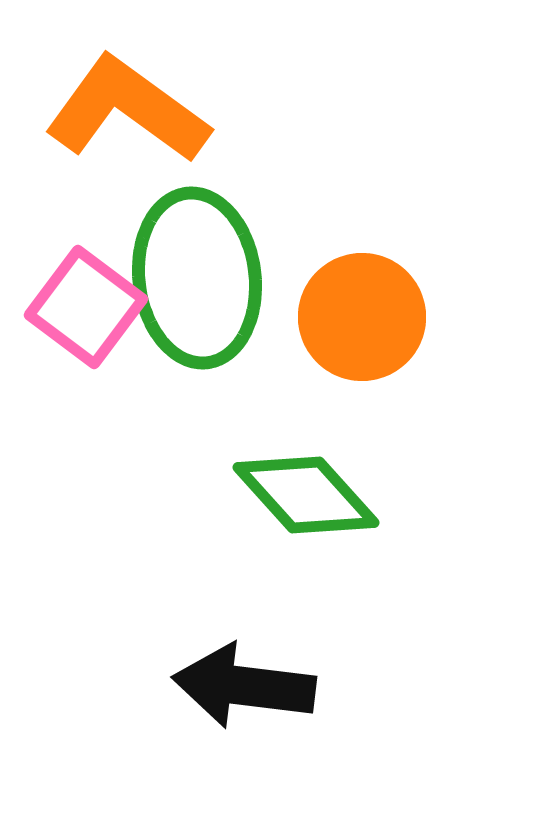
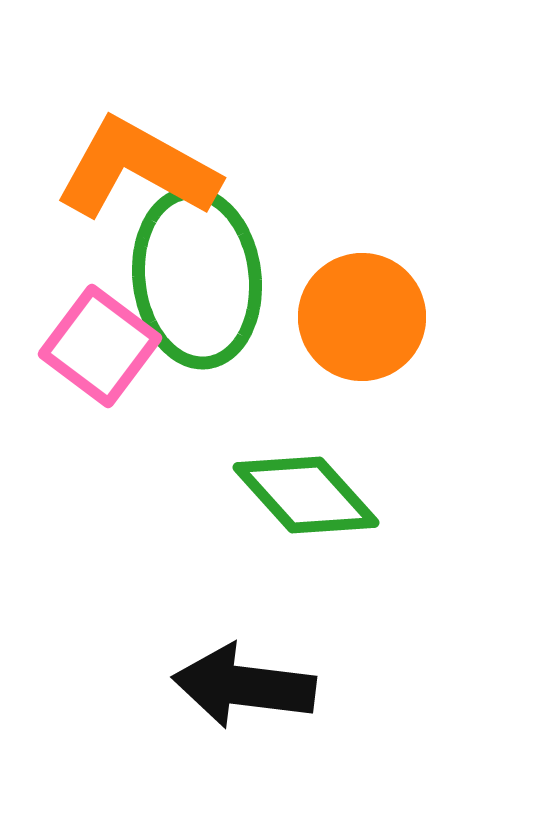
orange L-shape: moved 10 px right, 59 px down; rotated 7 degrees counterclockwise
pink square: moved 14 px right, 39 px down
